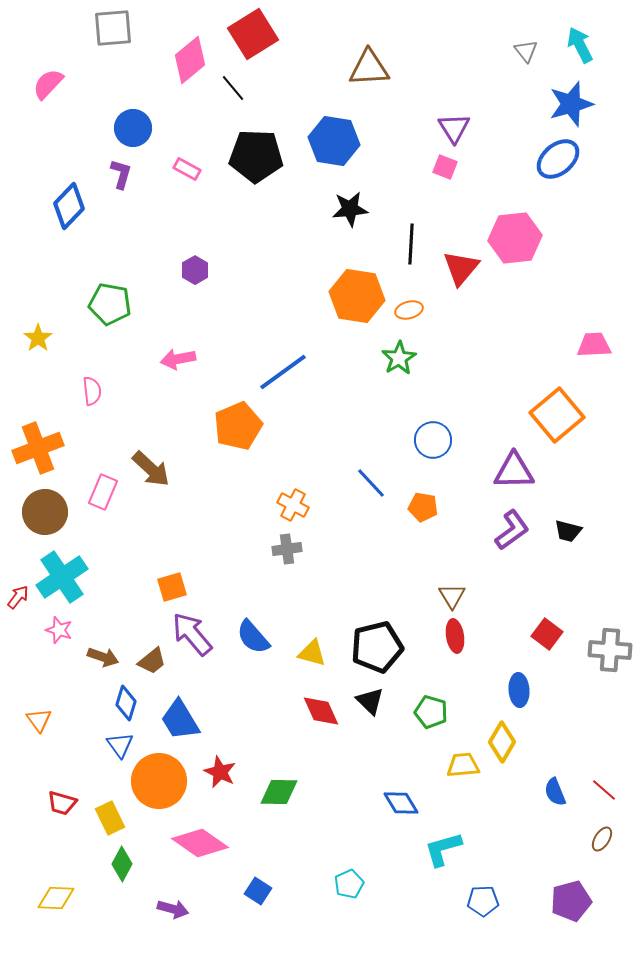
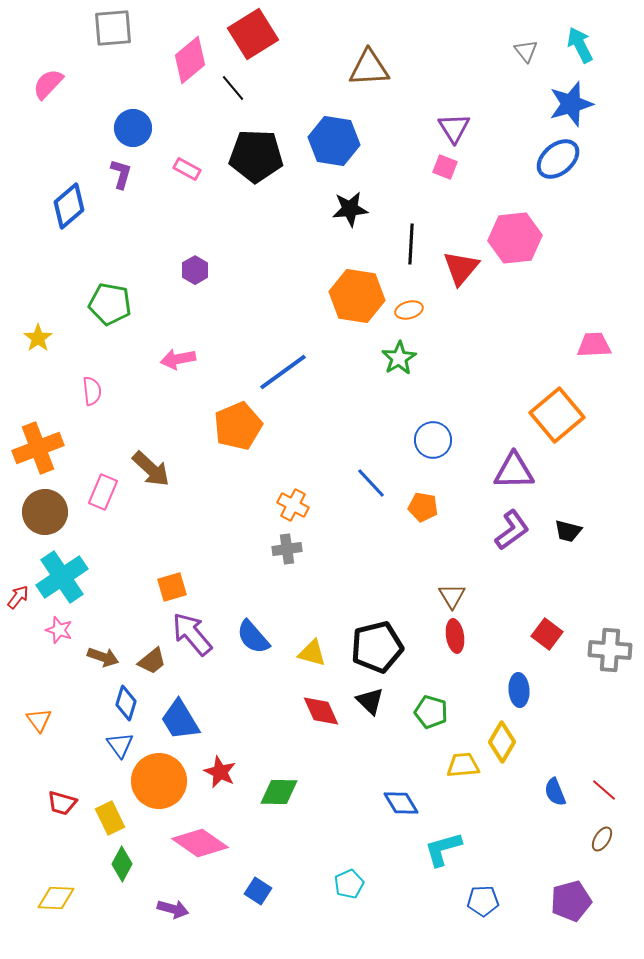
blue diamond at (69, 206): rotated 6 degrees clockwise
